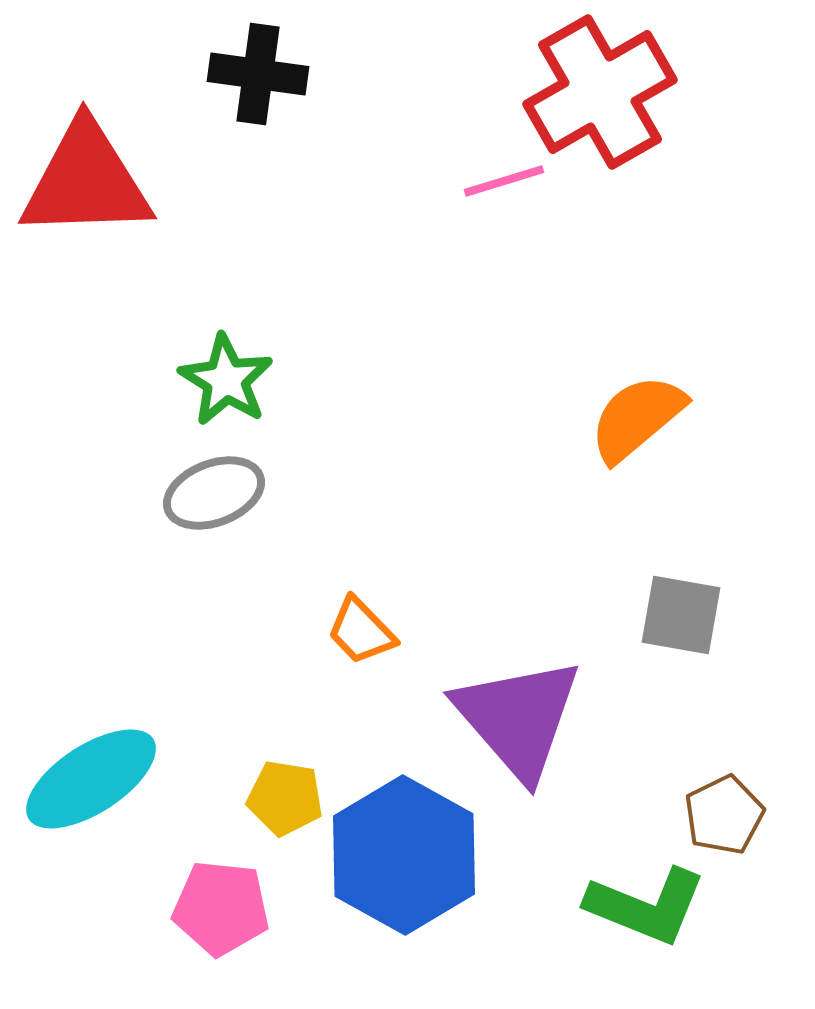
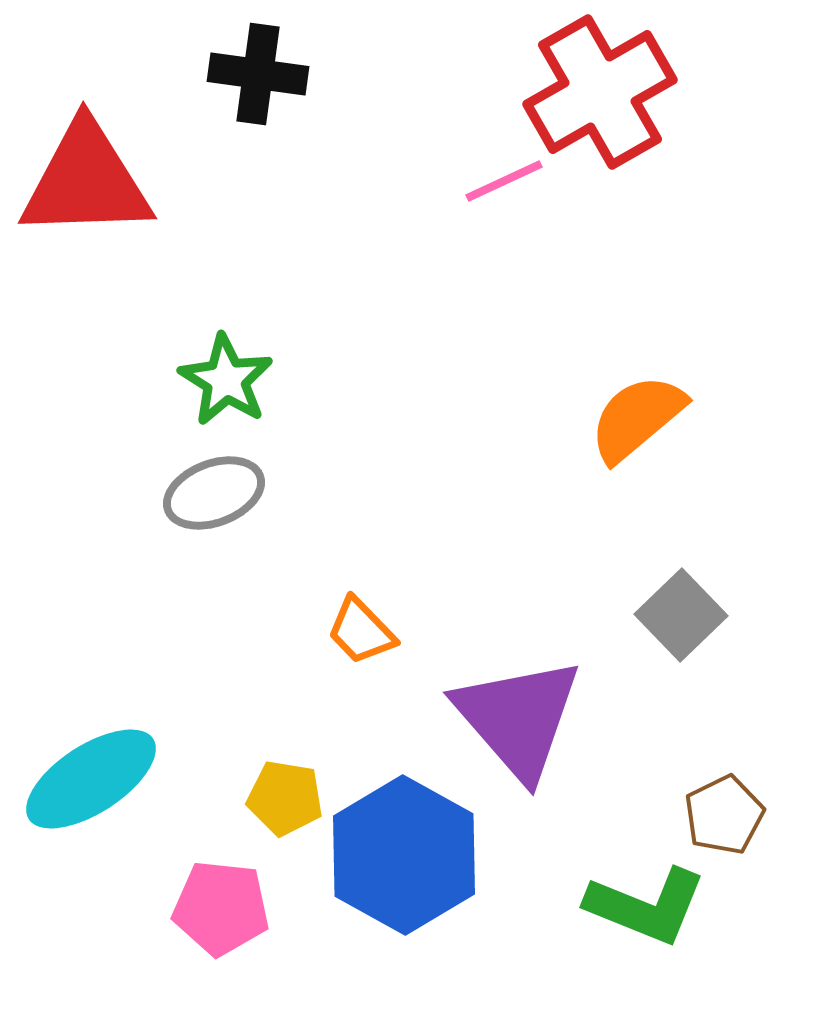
pink line: rotated 8 degrees counterclockwise
gray square: rotated 36 degrees clockwise
